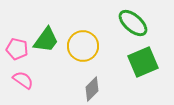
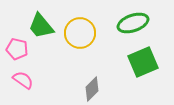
green ellipse: rotated 60 degrees counterclockwise
green trapezoid: moved 5 px left, 14 px up; rotated 104 degrees clockwise
yellow circle: moved 3 px left, 13 px up
